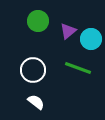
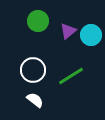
cyan circle: moved 4 px up
green line: moved 7 px left, 8 px down; rotated 52 degrees counterclockwise
white semicircle: moved 1 px left, 2 px up
